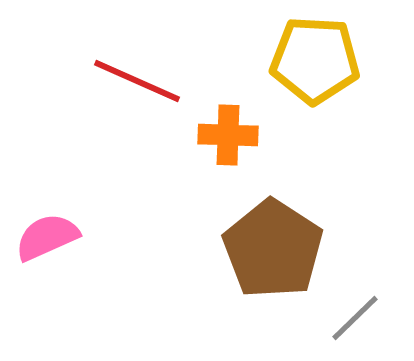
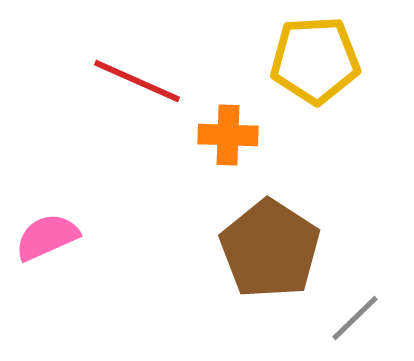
yellow pentagon: rotated 6 degrees counterclockwise
brown pentagon: moved 3 px left
